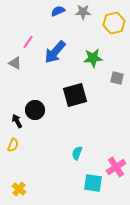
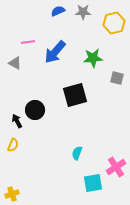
pink line: rotated 48 degrees clockwise
cyan square: rotated 18 degrees counterclockwise
yellow cross: moved 7 px left, 5 px down; rotated 32 degrees clockwise
